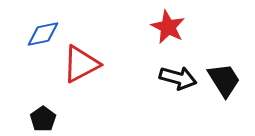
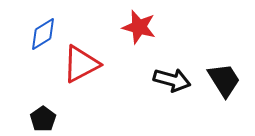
red star: moved 29 px left; rotated 12 degrees counterclockwise
blue diamond: rotated 20 degrees counterclockwise
black arrow: moved 6 px left, 2 px down
